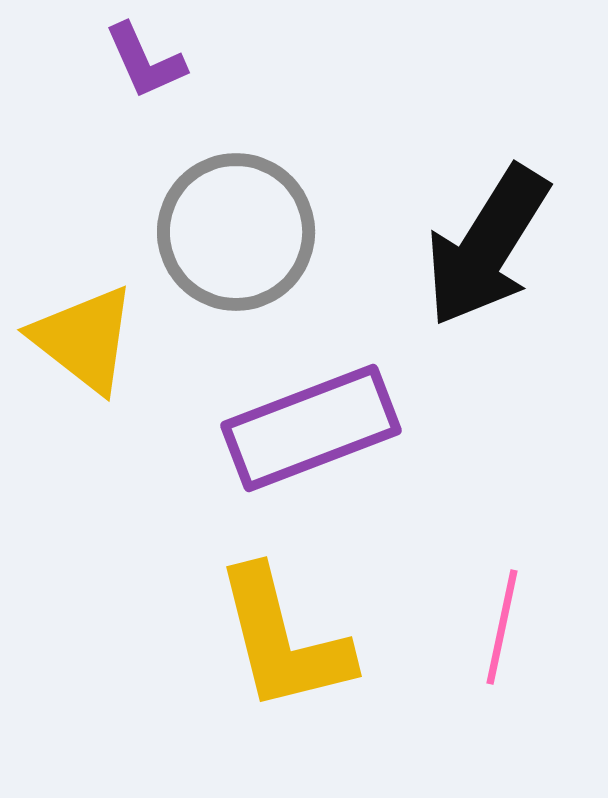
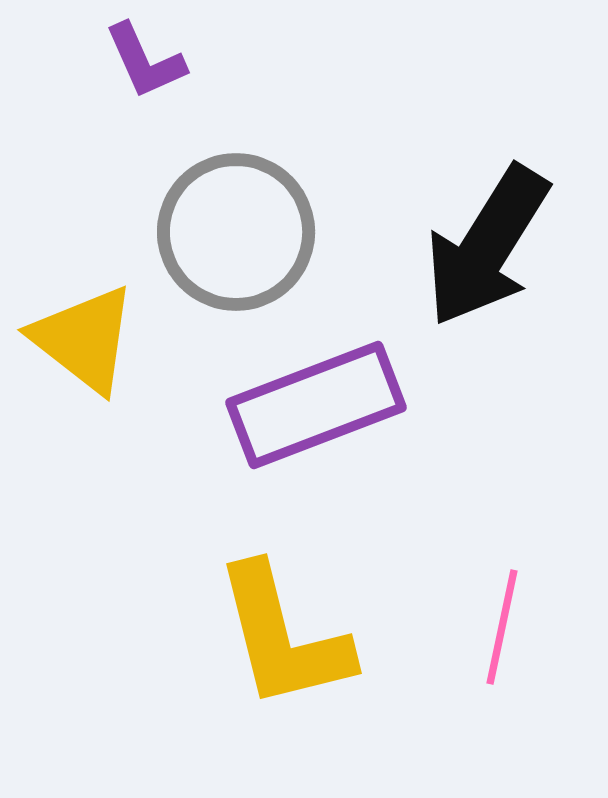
purple rectangle: moved 5 px right, 23 px up
yellow L-shape: moved 3 px up
